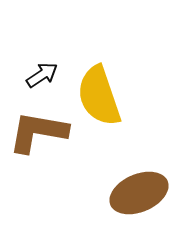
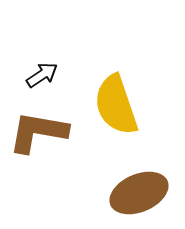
yellow semicircle: moved 17 px right, 9 px down
